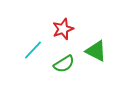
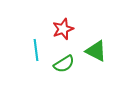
cyan line: moved 3 px right; rotated 50 degrees counterclockwise
